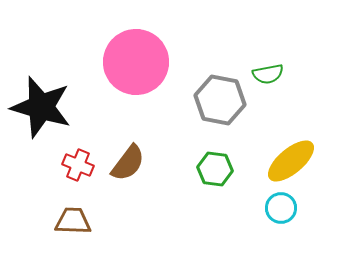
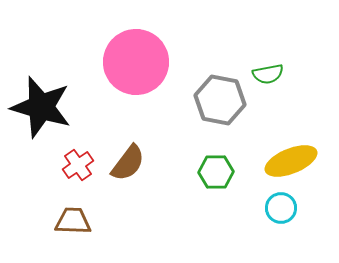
yellow ellipse: rotated 18 degrees clockwise
red cross: rotated 32 degrees clockwise
green hexagon: moved 1 px right, 3 px down; rotated 8 degrees counterclockwise
